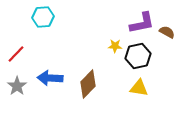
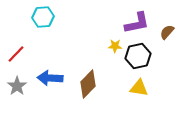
purple L-shape: moved 5 px left
brown semicircle: rotated 77 degrees counterclockwise
